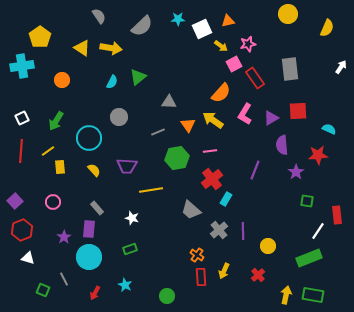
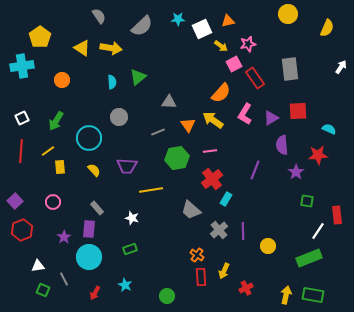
cyan semicircle at (112, 82): rotated 32 degrees counterclockwise
white triangle at (28, 258): moved 10 px right, 8 px down; rotated 24 degrees counterclockwise
red cross at (258, 275): moved 12 px left, 13 px down; rotated 16 degrees clockwise
